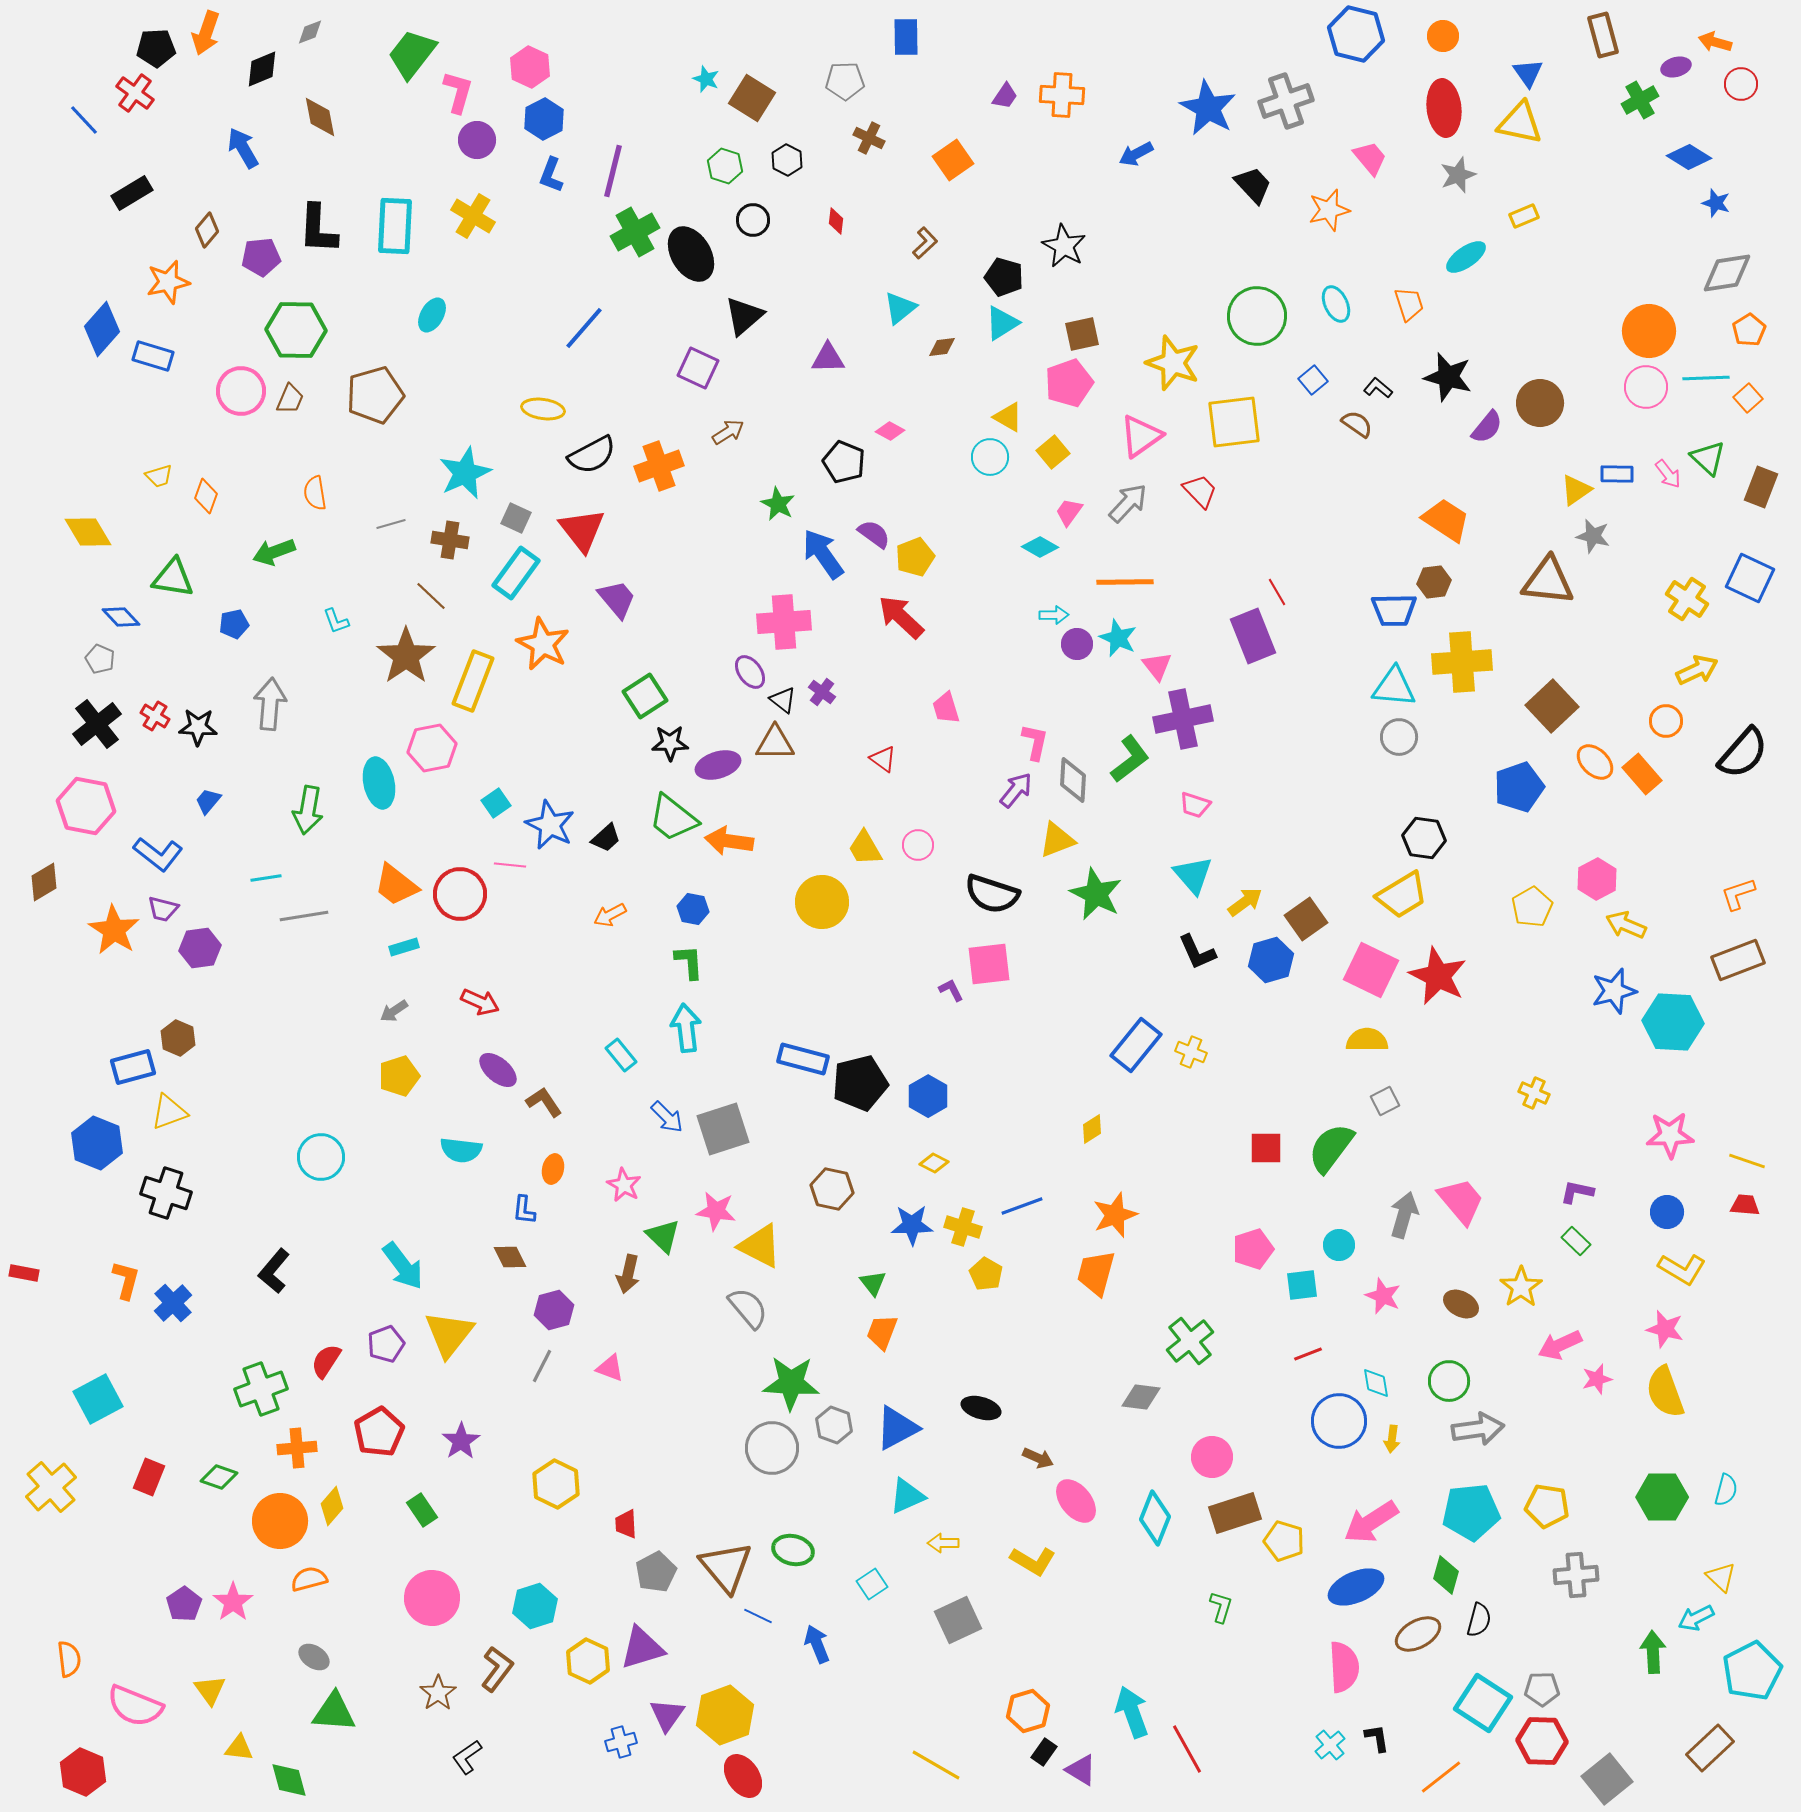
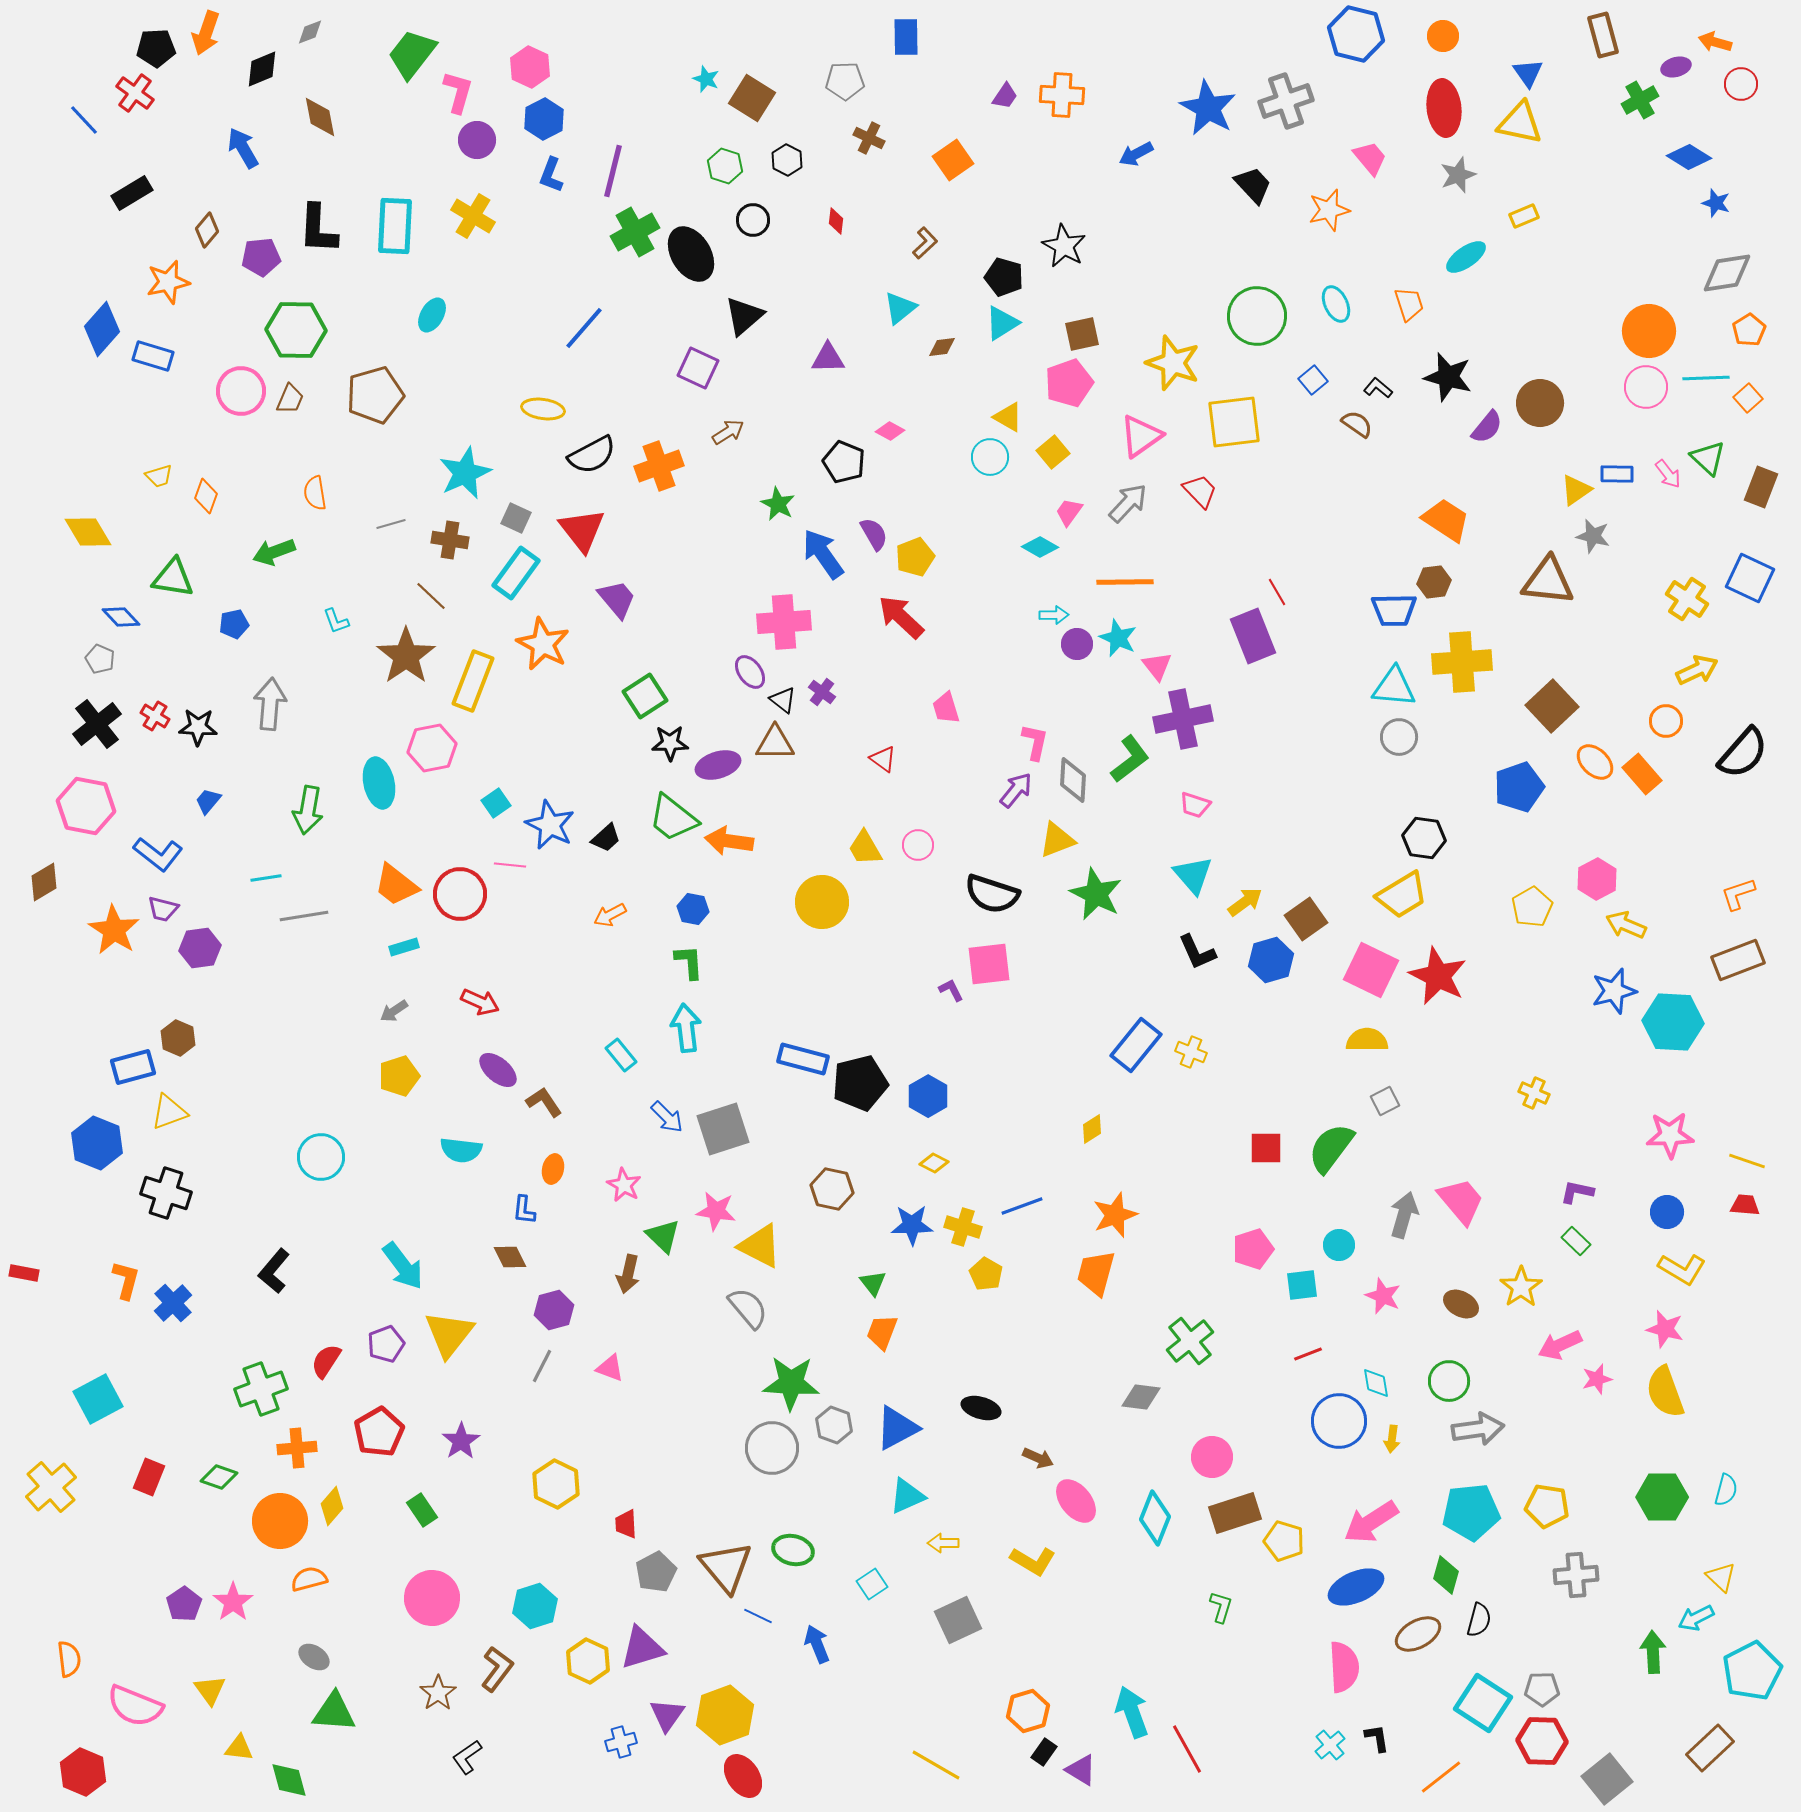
purple semicircle at (874, 534): rotated 24 degrees clockwise
